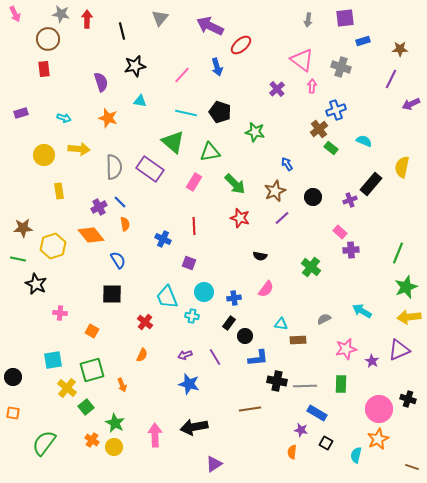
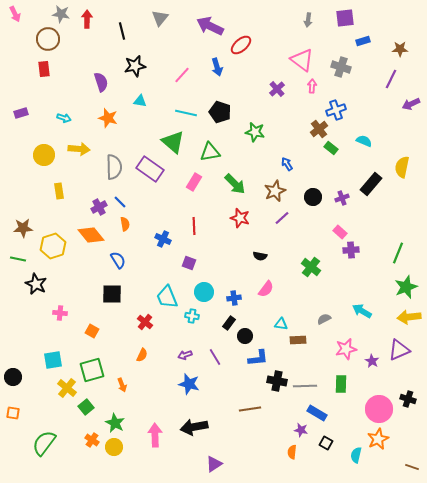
purple cross at (350, 200): moved 8 px left, 2 px up
